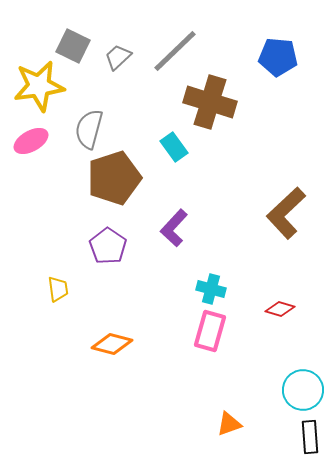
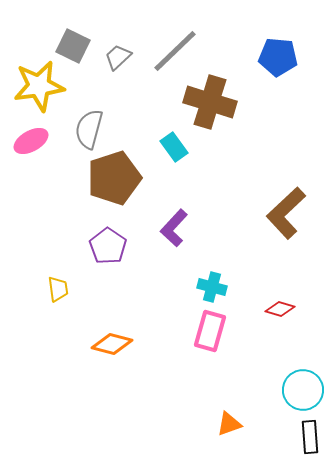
cyan cross: moved 1 px right, 2 px up
